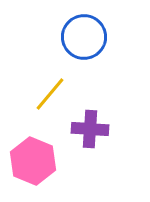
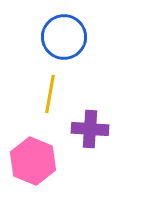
blue circle: moved 20 px left
yellow line: rotated 30 degrees counterclockwise
